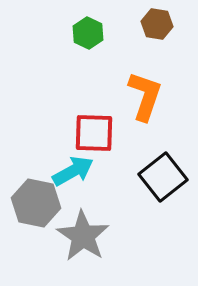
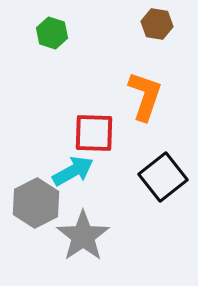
green hexagon: moved 36 px left; rotated 8 degrees counterclockwise
gray hexagon: rotated 21 degrees clockwise
gray star: rotated 4 degrees clockwise
